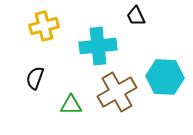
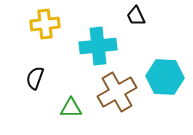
yellow cross: moved 1 px right, 2 px up; rotated 8 degrees clockwise
green triangle: moved 3 px down
